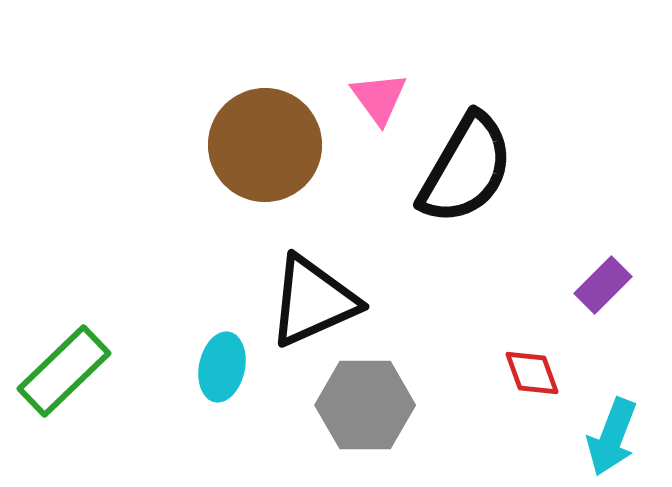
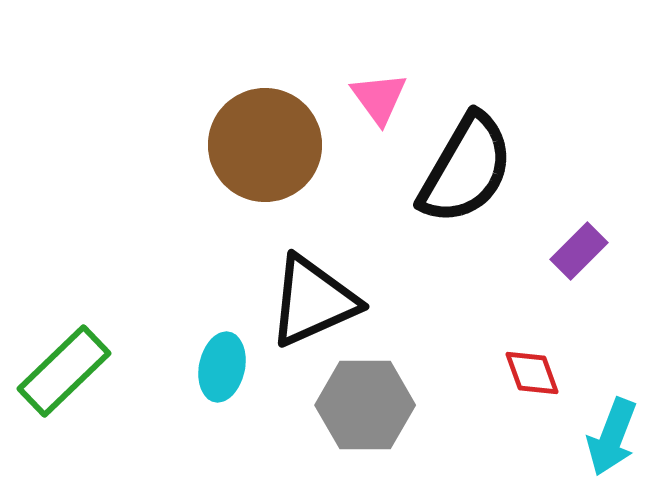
purple rectangle: moved 24 px left, 34 px up
